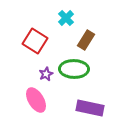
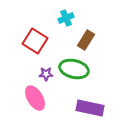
cyan cross: rotated 21 degrees clockwise
green ellipse: rotated 12 degrees clockwise
purple star: rotated 24 degrees clockwise
pink ellipse: moved 1 px left, 2 px up
